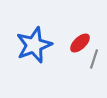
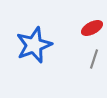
red ellipse: moved 12 px right, 15 px up; rotated 15 degrees clockwise
